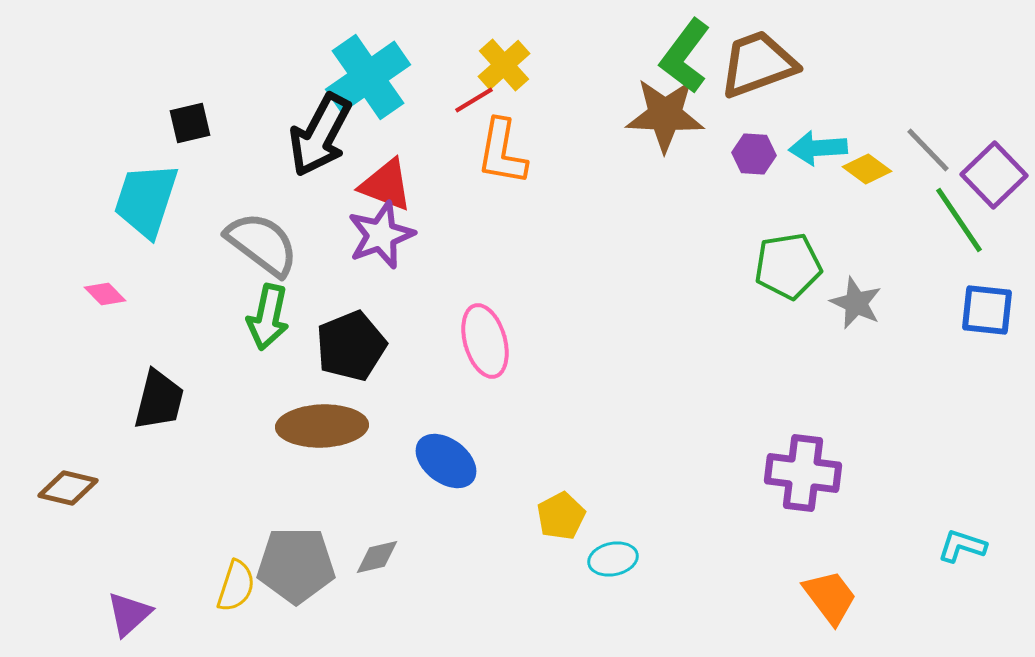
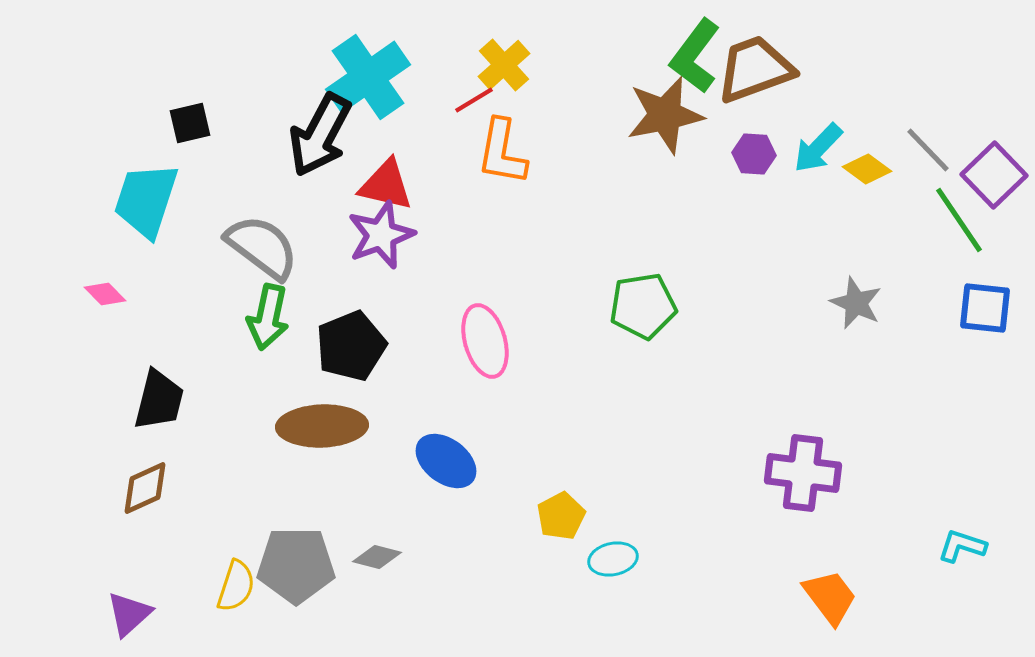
green L-shape: moved 10 px right
brown trapezoid: moved 3 px left, 5 px down
brown star: rotated 14 degrees counterclockwise
cyan arrow: rotated 42 degrees counterclockwise
red triangle: rotated 8 degrees counterclockwise
gray semicircle: moved 3 px down
green pentagon: moved 145 px left, 40 px down
blue square: moved 2 px left, 2 px up
brown diamond: moved 77 px right; rotated 38 degrees counterclockwise
gray diamond: rotated 27 degrees clockwise
